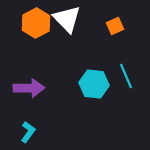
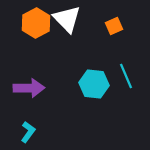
orange square: moved 1 px left
